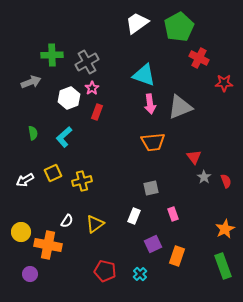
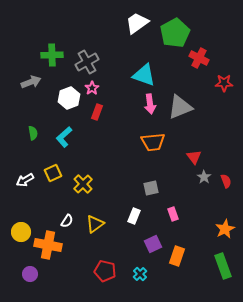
green pentagon: moved 4 px left, 6 px down
yellow cross: moved 1 px right, 3 px down; rotated 30 degrees counterclockwise
